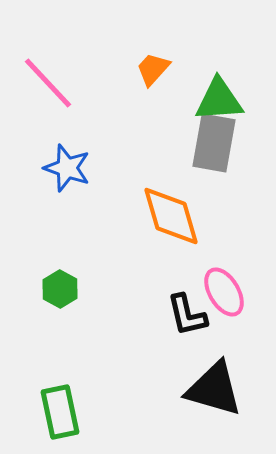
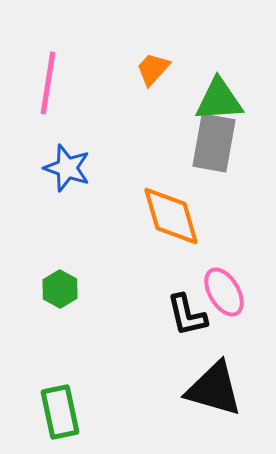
pink line: rotated 52 degrees clockwise
